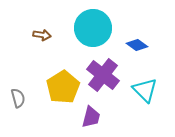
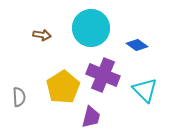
cyan circle: moved 2 px left
purple cross: rotated 16 degrees counterclockwise
gray semicircle: moved 1 px right, 1 px up; rotated 12 degrees clockwise
